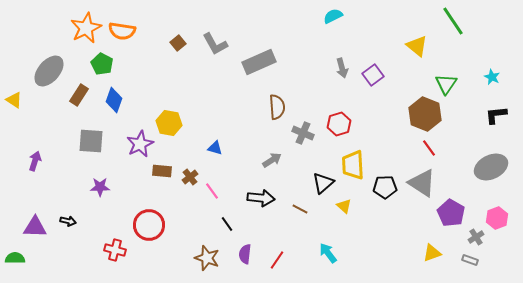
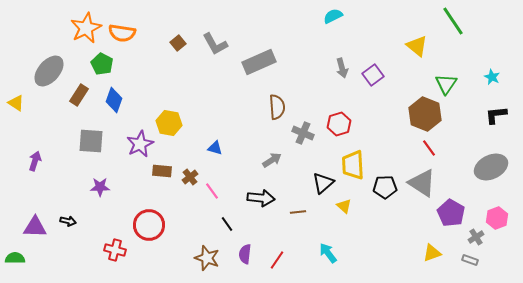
orange semicircle at (122, 31): moved 2 px down
yellow triangle at (14, 100): moved 2 px right, 3 px down
brown line at (300, 209): moved 2 px left, 3 px down; rotated 35 degrees counterclockwise
